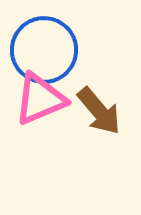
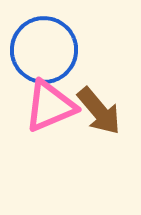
pink triangle: moved 10 px right, 7 px down
